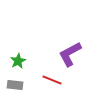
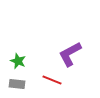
green star: rotated 21 degrees counterclockwise
gray rectangle: moved 2 px right, 1 px up
